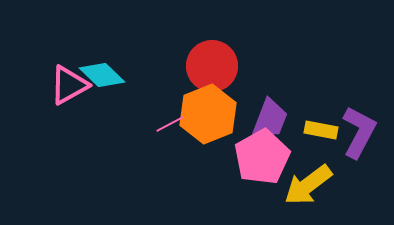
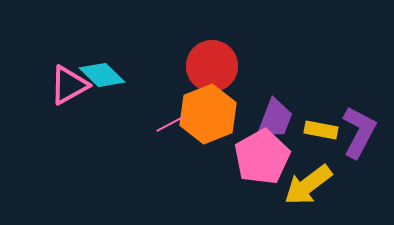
purple trapezoid: moved 5 px right
